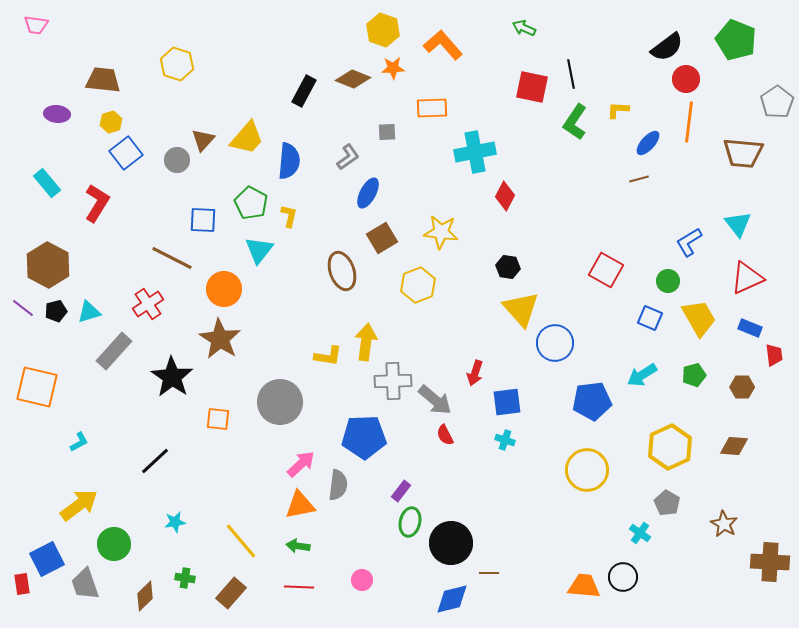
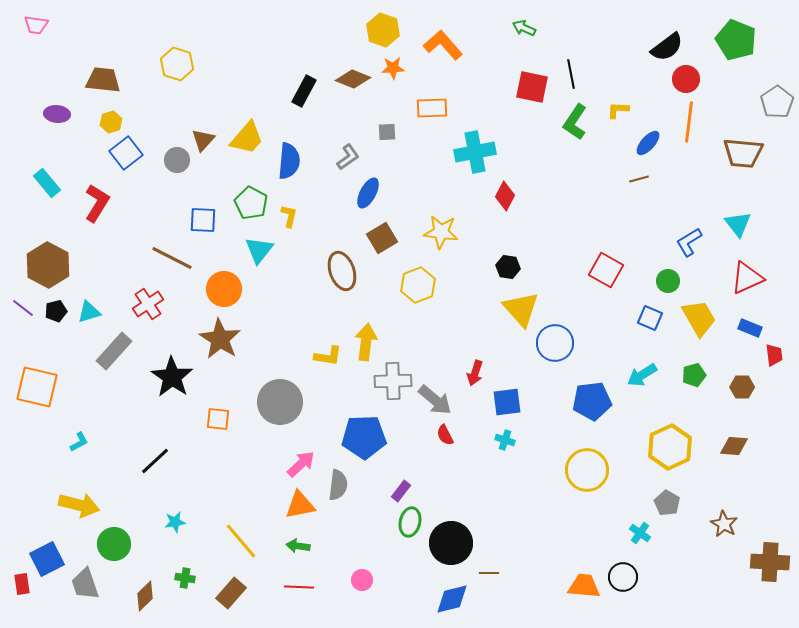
yellow arrow at (79, 505): rotated 51 degrees clockwise
